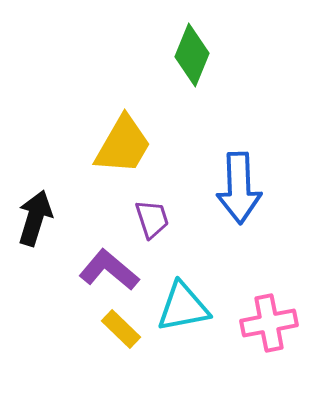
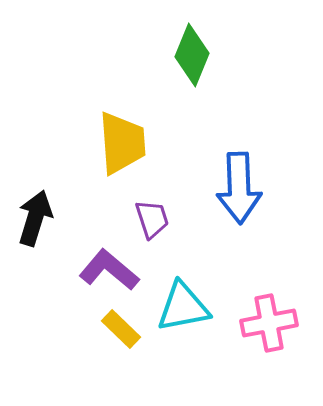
yellow trapezoid: moved 1 px left, 2 px up; rotated 34 degrees counterclockwise
